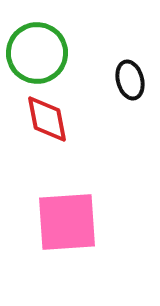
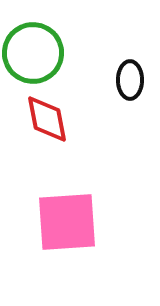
green circle: moved 4 px left
black ellipse: rotated 15 degrees clockwise
